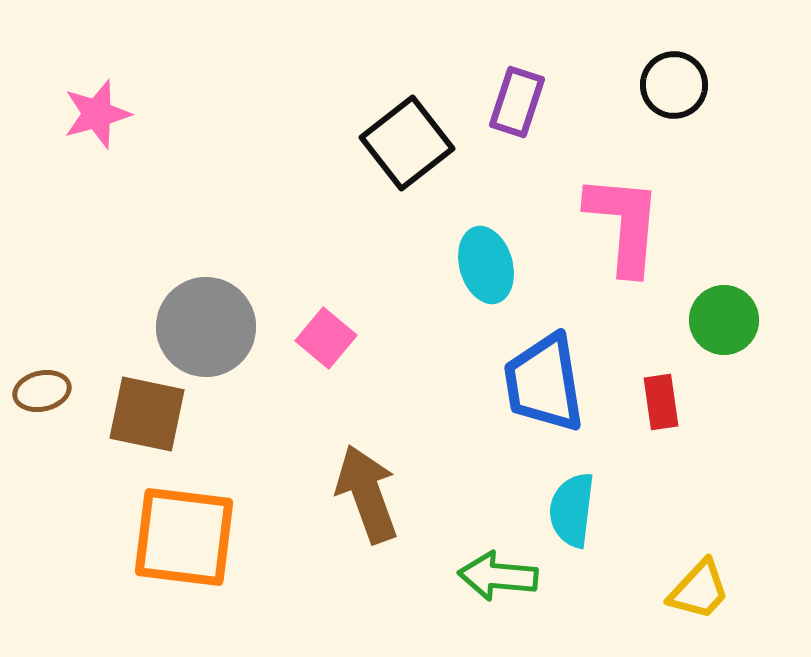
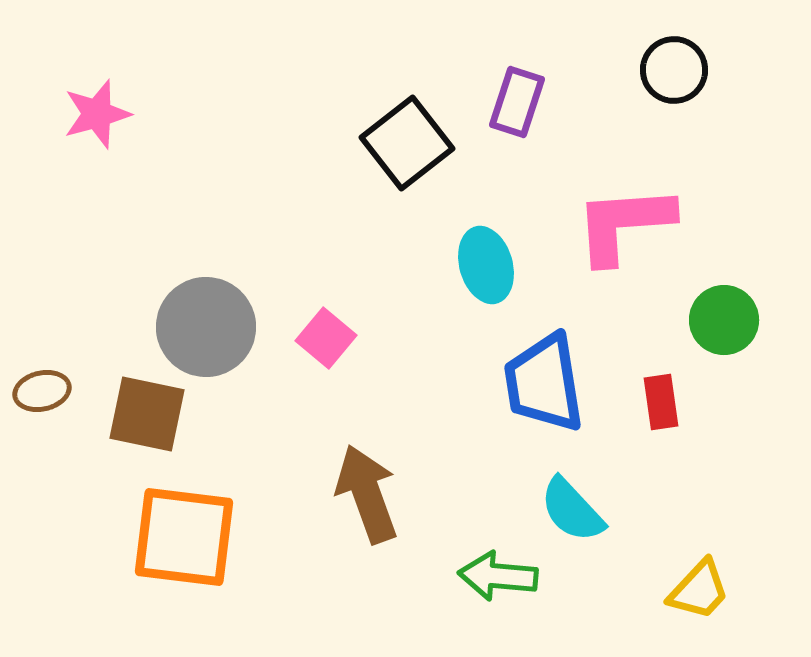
black circle: moved 15 px up
pink L-shape: rotated 99 degrees counterclockwise
cyan semicircle: rotated 50 degrees counterclockwise
